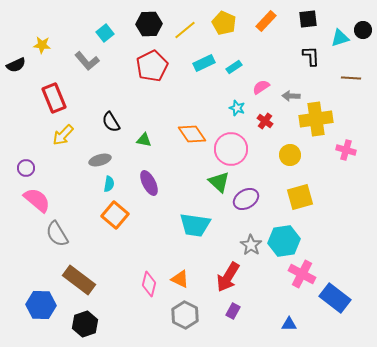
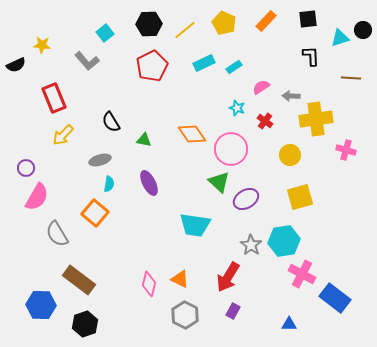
pink semicircle at (37, 200): moved 3 px up; rotated 80 degrees clockwise
orange square at (115, 215): moved 20 px left, 2 px up
